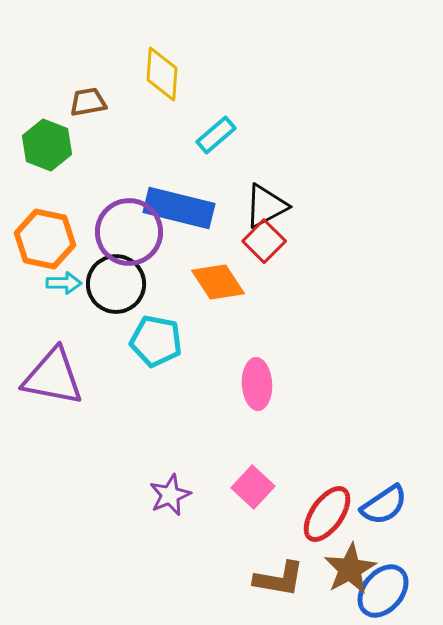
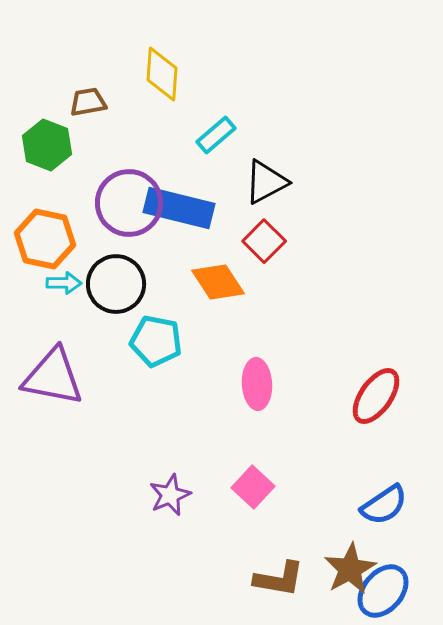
black triangle: moved 24 px up
purple circle: moved 29 px up
red ellipse: moved 49 px right, 118 px up
